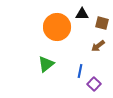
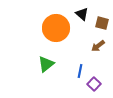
black triangle: rotated 40 degrees clockwise
orange circle: moved 1 px left, 1 px down
